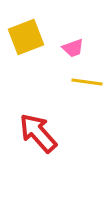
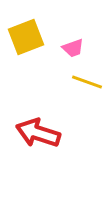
yellow line: rotated 12 degrees clockwise
red arrow: rotated 30 degrees counterclockwise
